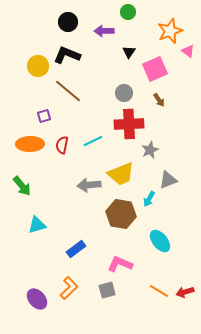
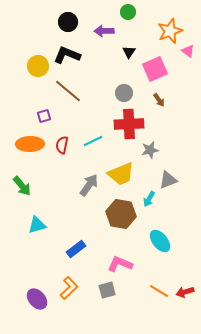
gray star: rotated 12 degrees clockwise
gray arrow: rotated 130 degrees clockwise
